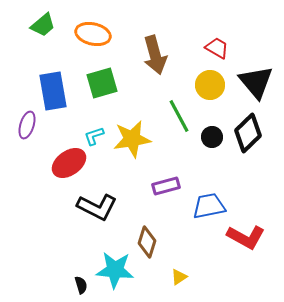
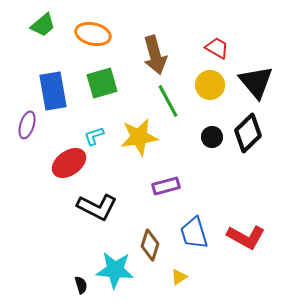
green line: moved 11 px left, 15 px up
yellow star: moved 7 px right, 2 px up
blue trapezoid: moved 15 px left, 27 px down; rotated 96 degrees counterclockwise
brown diamond: moved 3 px right, 3 px down
